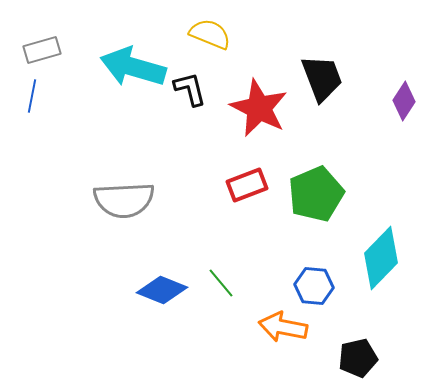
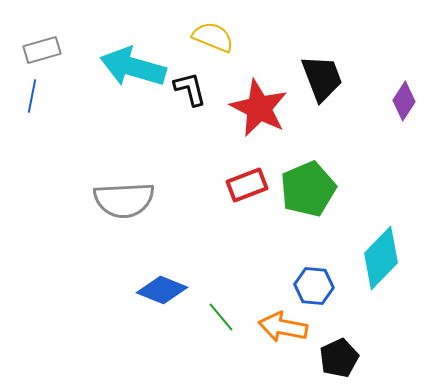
yellow semicircle: moved 3 px right, 3 px down
green pentagon: moved 8 px left, 5 px up
green line: moved 34 px down
black pentagon: moved 19 px left; rotated 12 degrees counterclockwise
